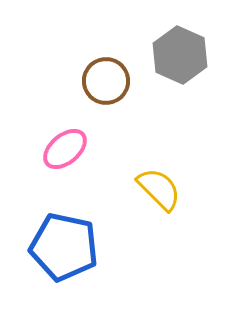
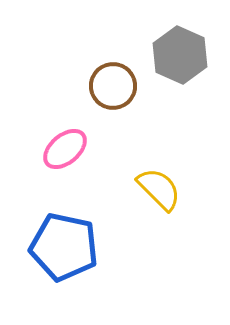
brown circle: moved 7 px right, 5 px down
